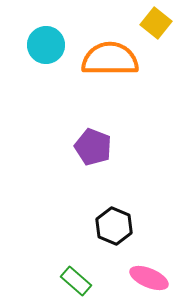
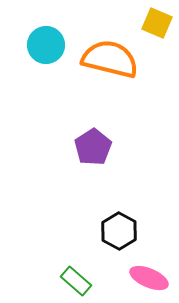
yellow square: moved 1 px right; rotated 16 degrees counterclockwise
orange semicircle: rotated 14 degrees clockwise
purple pentagon: rotated 18 degrees clockwise
black hexagon: moved 5 px right, 5 px down; rotated 6 degrees clockwise
